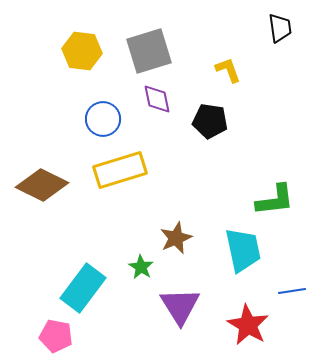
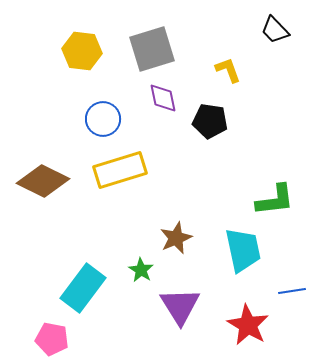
black trapezoid: moved 5 px left, 2 px down; rotated 144 degrees clockwise
gray square: moved 3 px right, 2 px up
purple diamond: moved 6 px right, 1 px up
brown diamond: moved 1 px right, 4 px up
green star: moved 3 px down
pink pentagon: moved 4 px left, 3 px down
